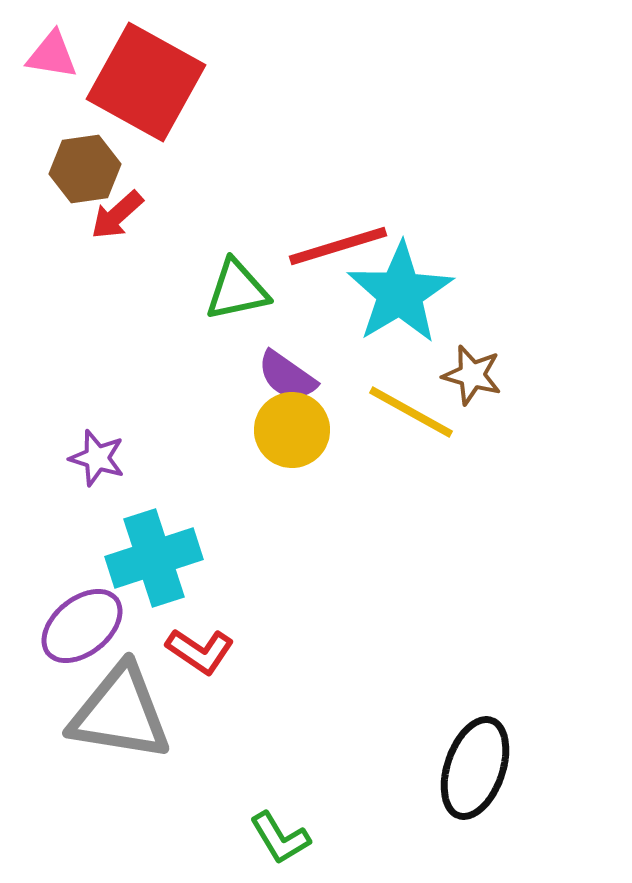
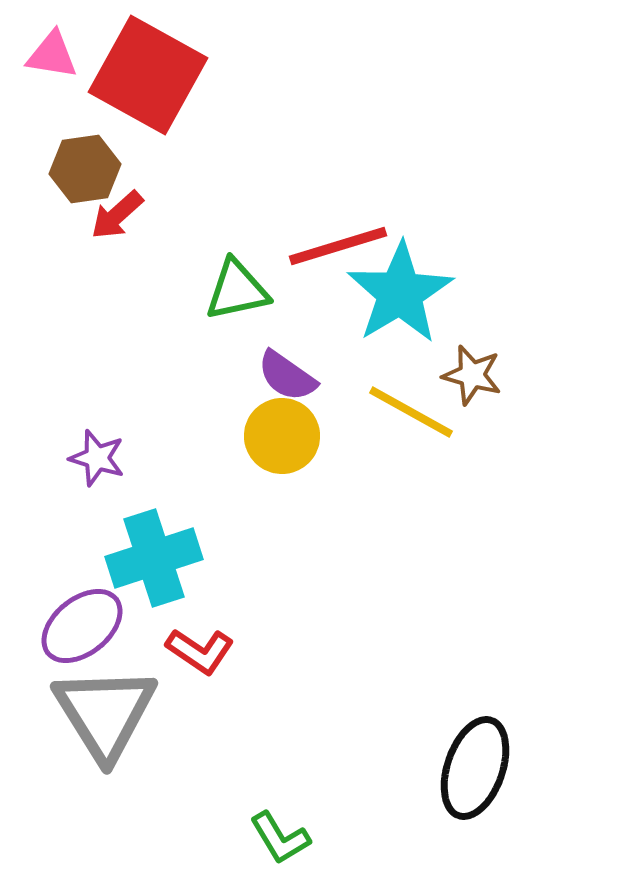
red square: moved 2 px right, 7 px up
yellow circle: moved 10 px left, 6 px down
gray triangle: moved 15 px left; rotated 49 degrees clockwise
